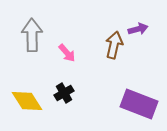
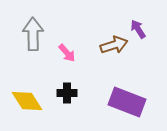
purple arrow: rotated 108 degrees counterclockwise
gray arrow: moved 1 px right, 1 px up
brown arrow: rotated 60 degrees clockwise
black cross: moved 3 px right; rotated 30 degrees clockwise
purple rectangle: moved 12 px left, 2 px up
